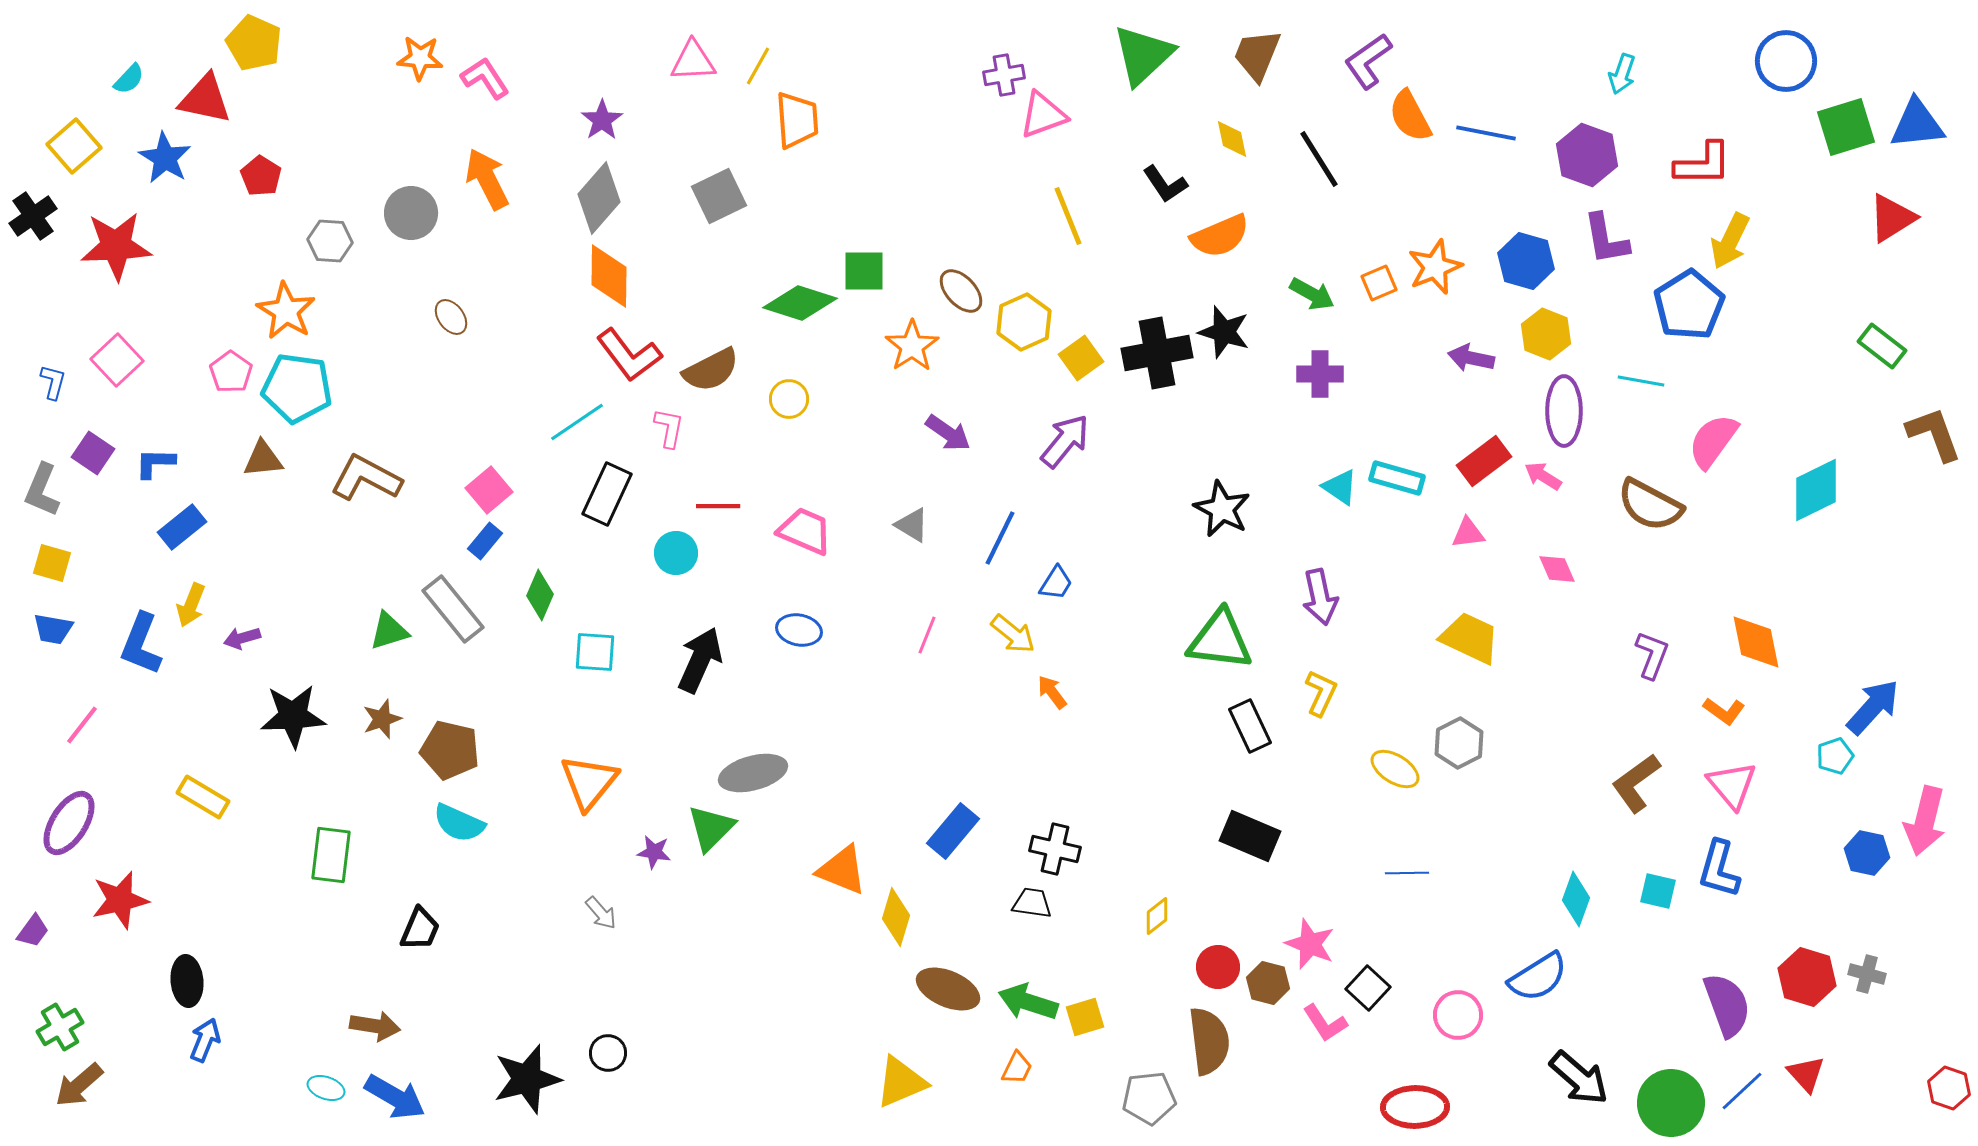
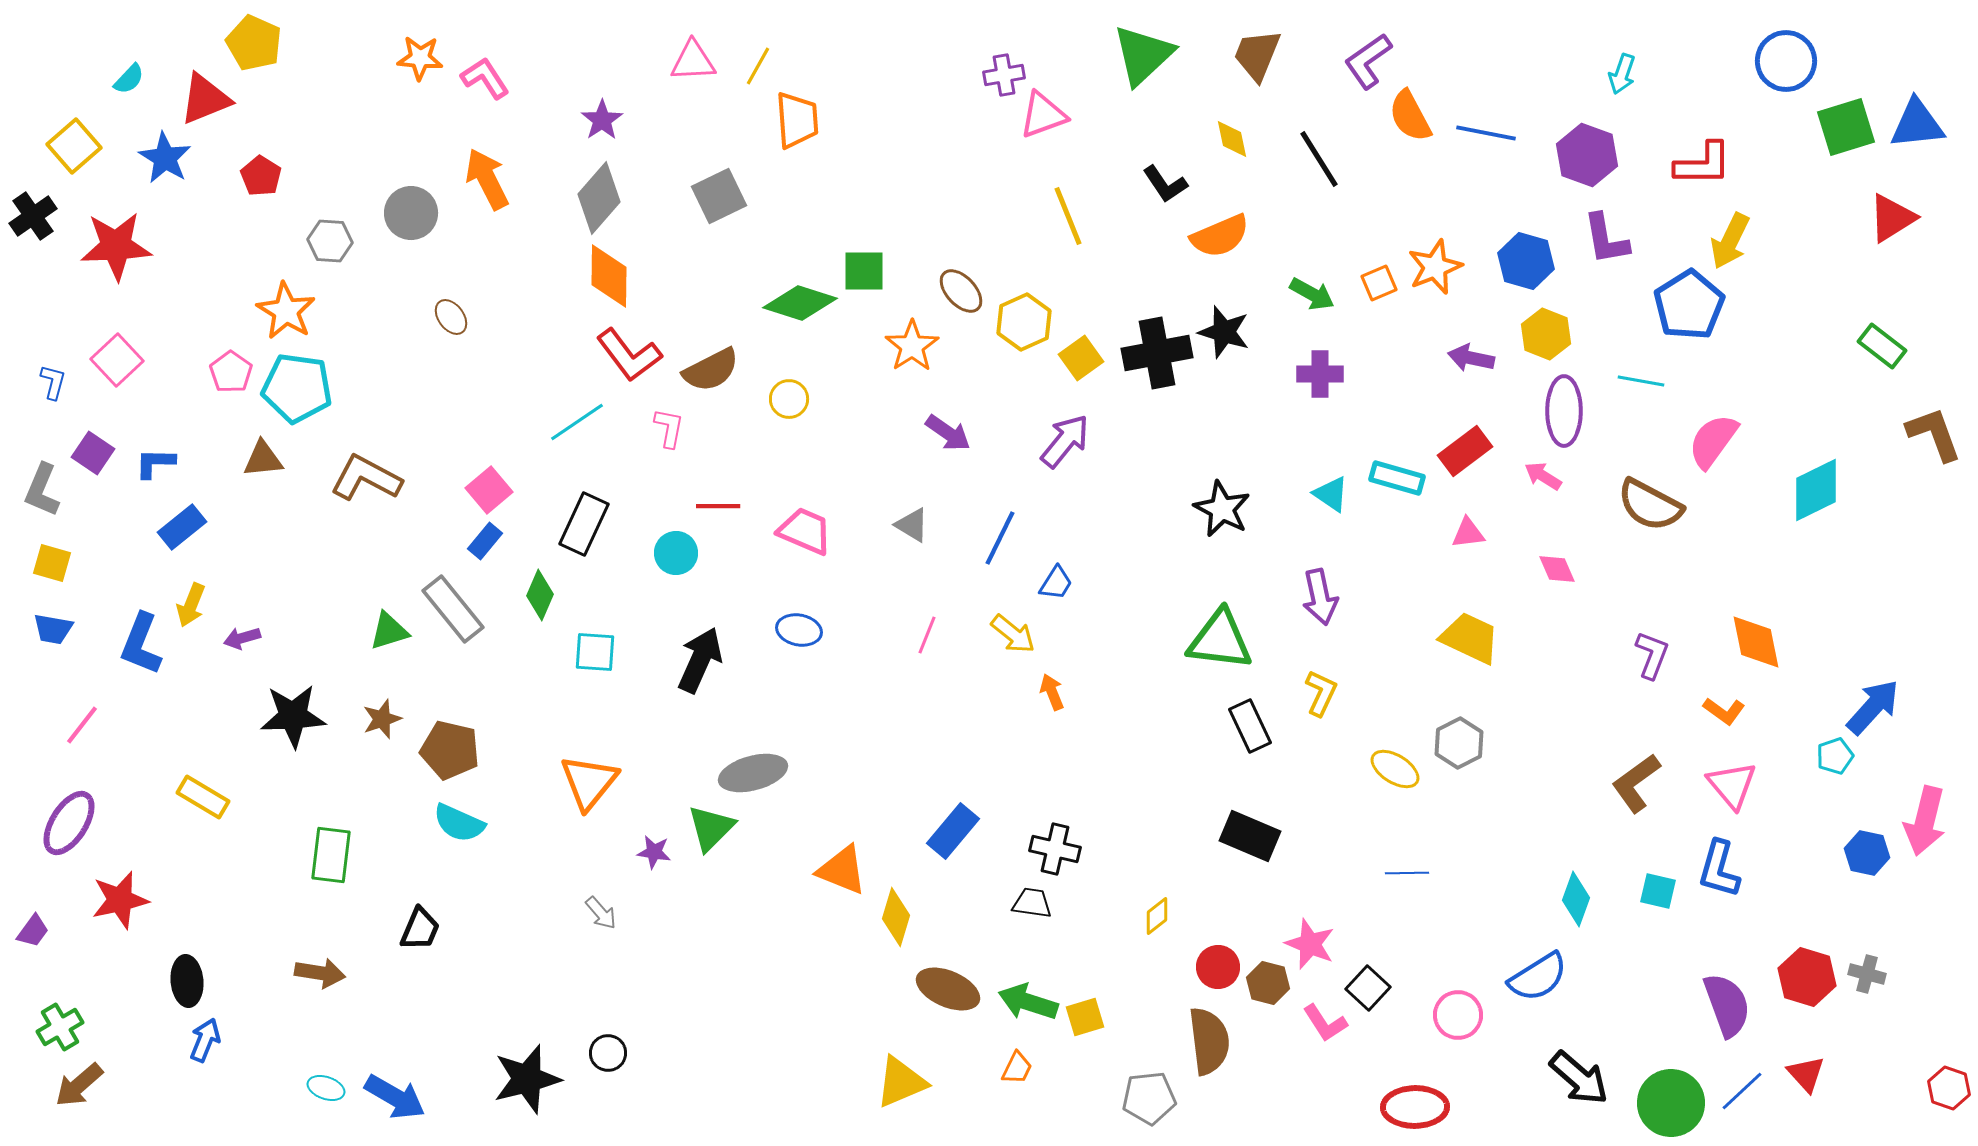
red triangle at (205, 99): rotated 34 degrees counterclockwise
red rectangle at (1484, 461): moved 19 px left, 10 px up
cyan triangle at (1340, 487): moved 9 px left, 7 px down
black rectangle at (607, 494): moved 23 px left, 30 px down
orange arrow at (1052, 692): rotated 15 degrees clockwise
brown arrow at (375, 1026): moved 55 px left, 53 px up
